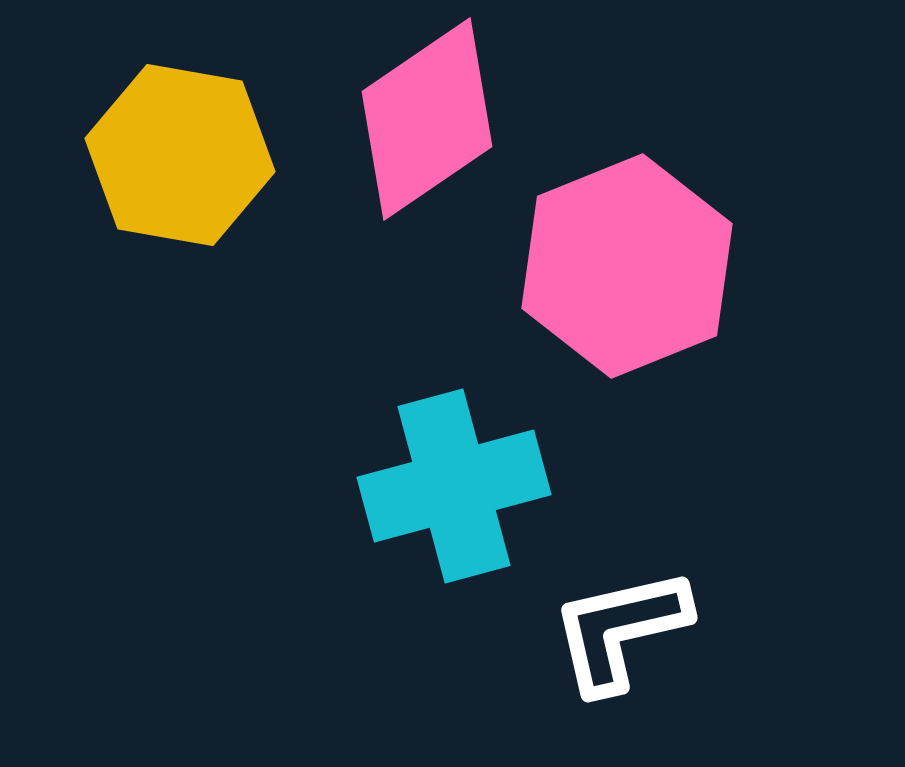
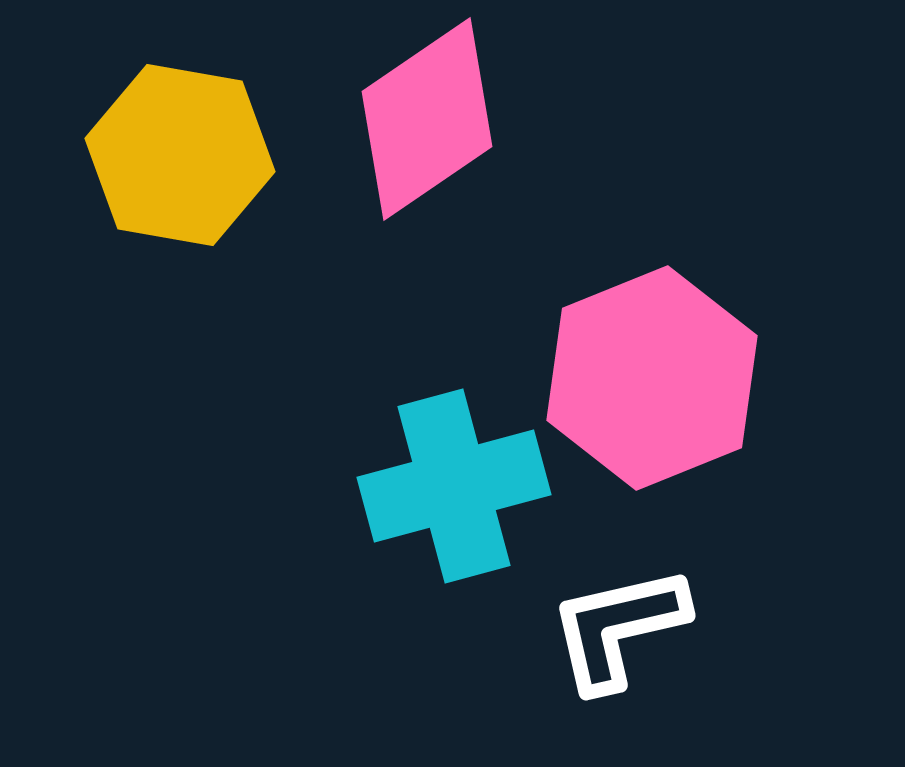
pink hexagon: moved 25 px right, 112 px down
white L-shape: moved 2 px left, 2 px up
